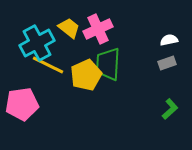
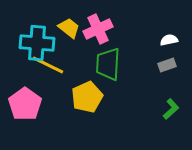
cyan cross: rotated 32 degrees clockwise
gray rectangle: moved 2 px down
yellow pentagon: moved 1 px right, 22 px down
pink pentagon: moved 3 px right; rotated 28 degrees counterclockwise
green L-shape: moved 1 px right
